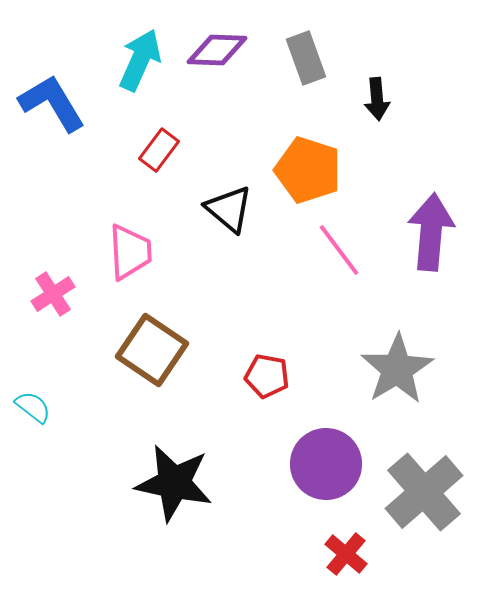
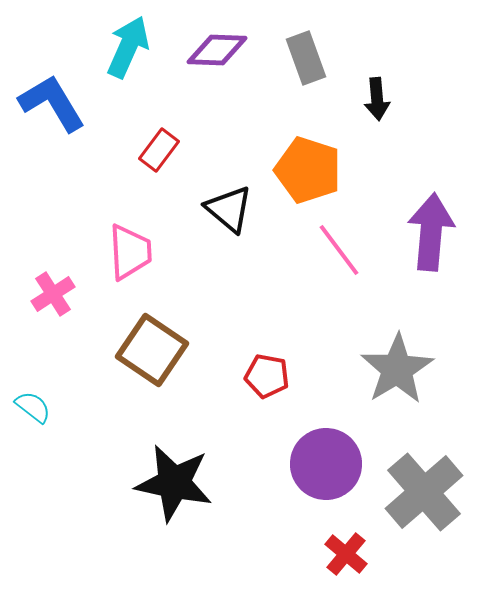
cyan arrow: moved 12 px left, 13 px up
